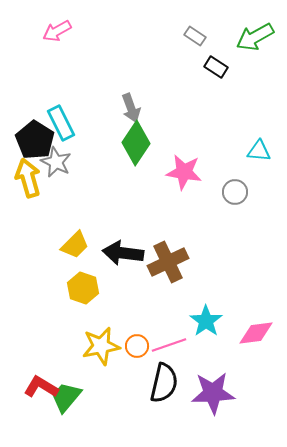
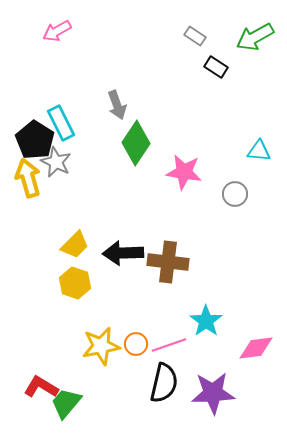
gray arrow: moved 14 px left, 3 px up
gray circle: moved 2 px down
black arrow: rotated 9 degrees counterclockwise
brown cross: rotated 33 degrees clockwise
yellow hexagon: moved 8 px left, 5 px up
pink diamond: moved 15 px down
orange circle: moved 1 px left, 2 px up
green trapezoid: moved 6 px down
